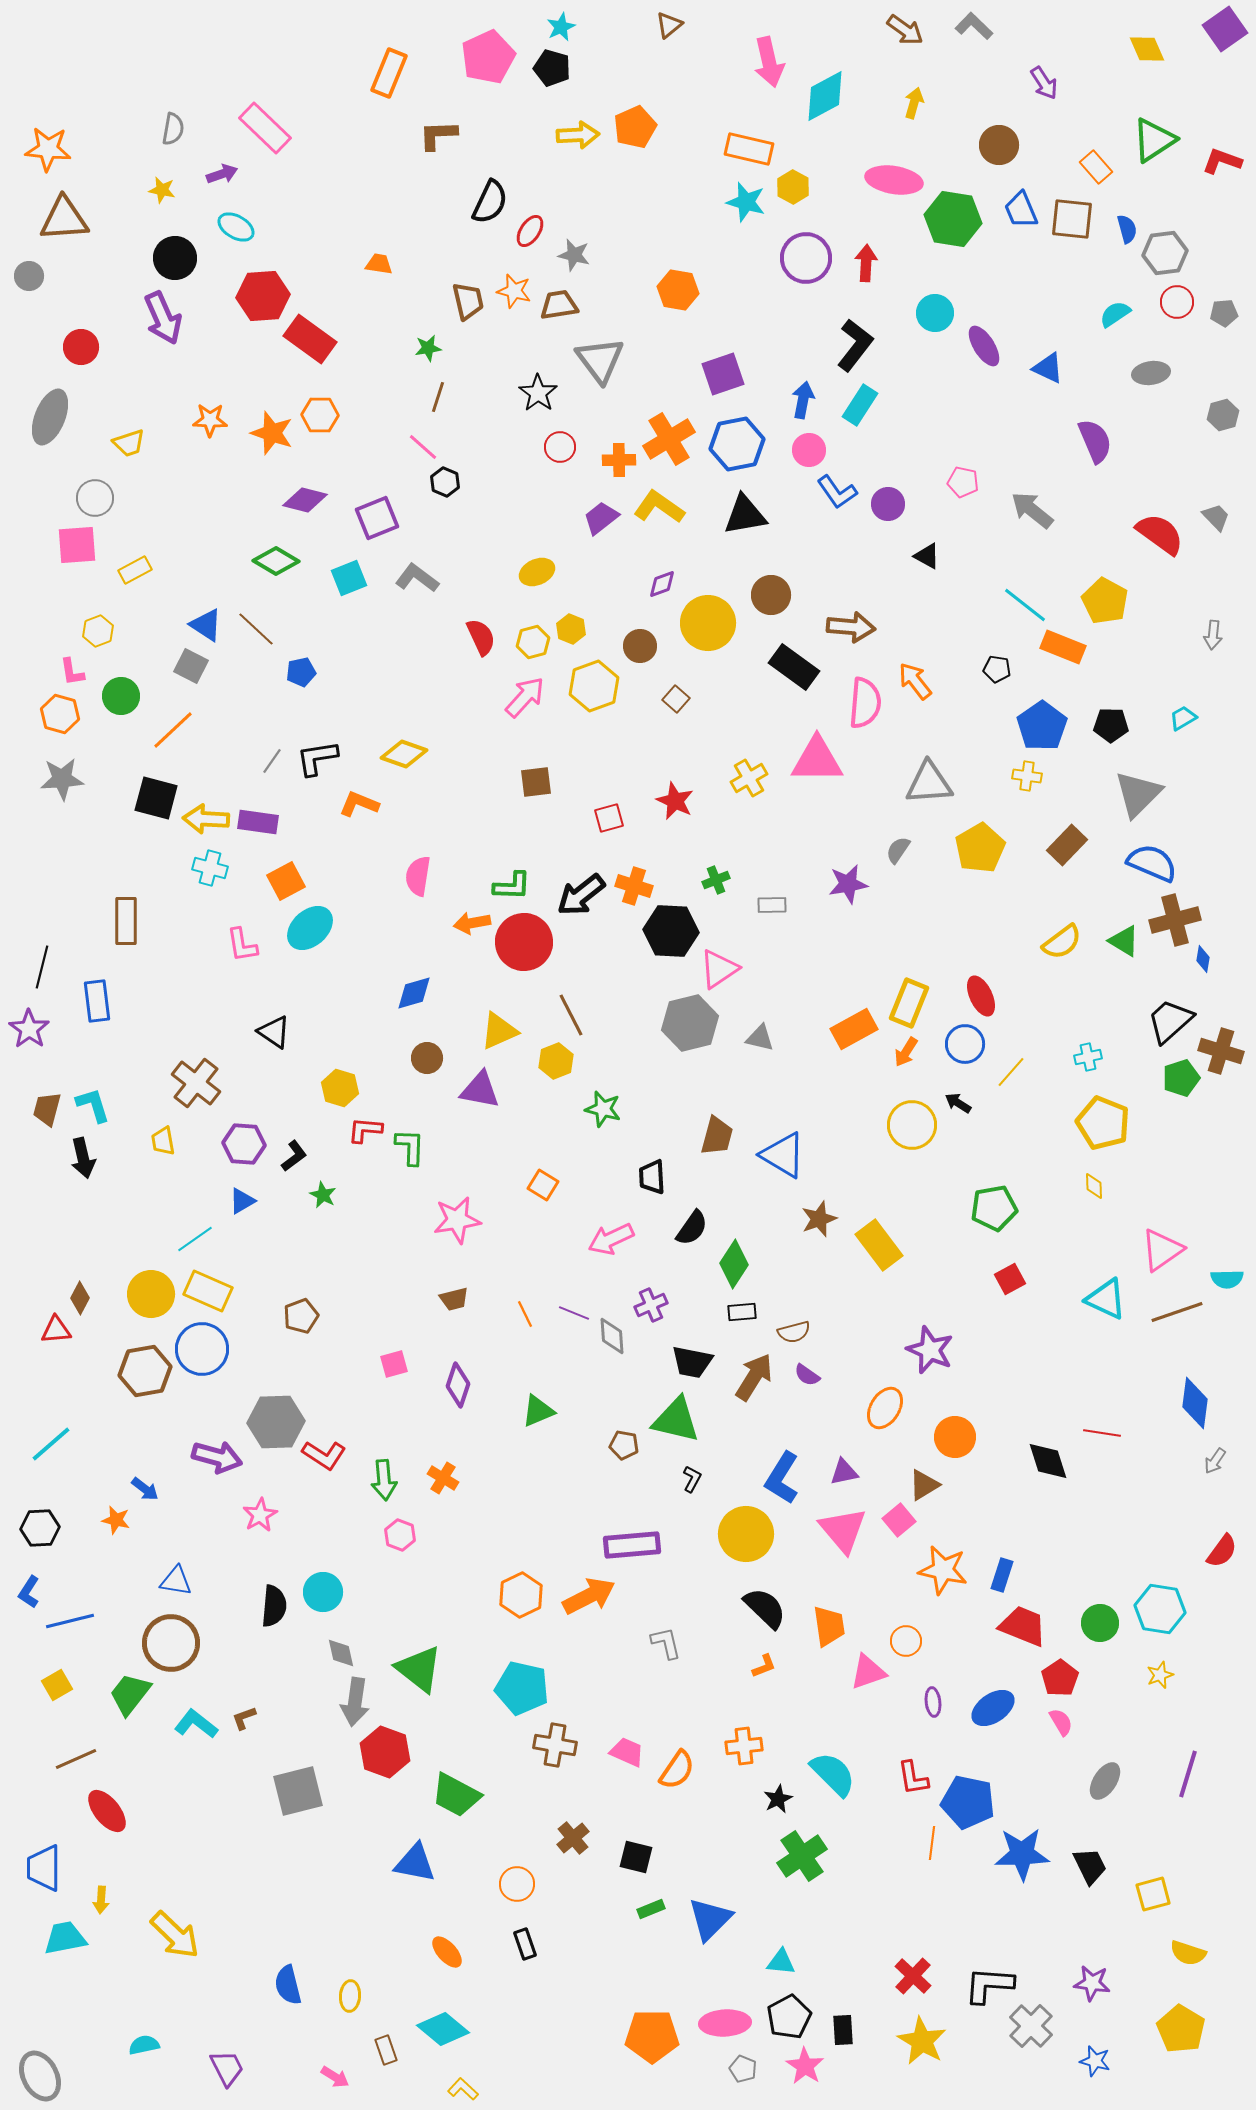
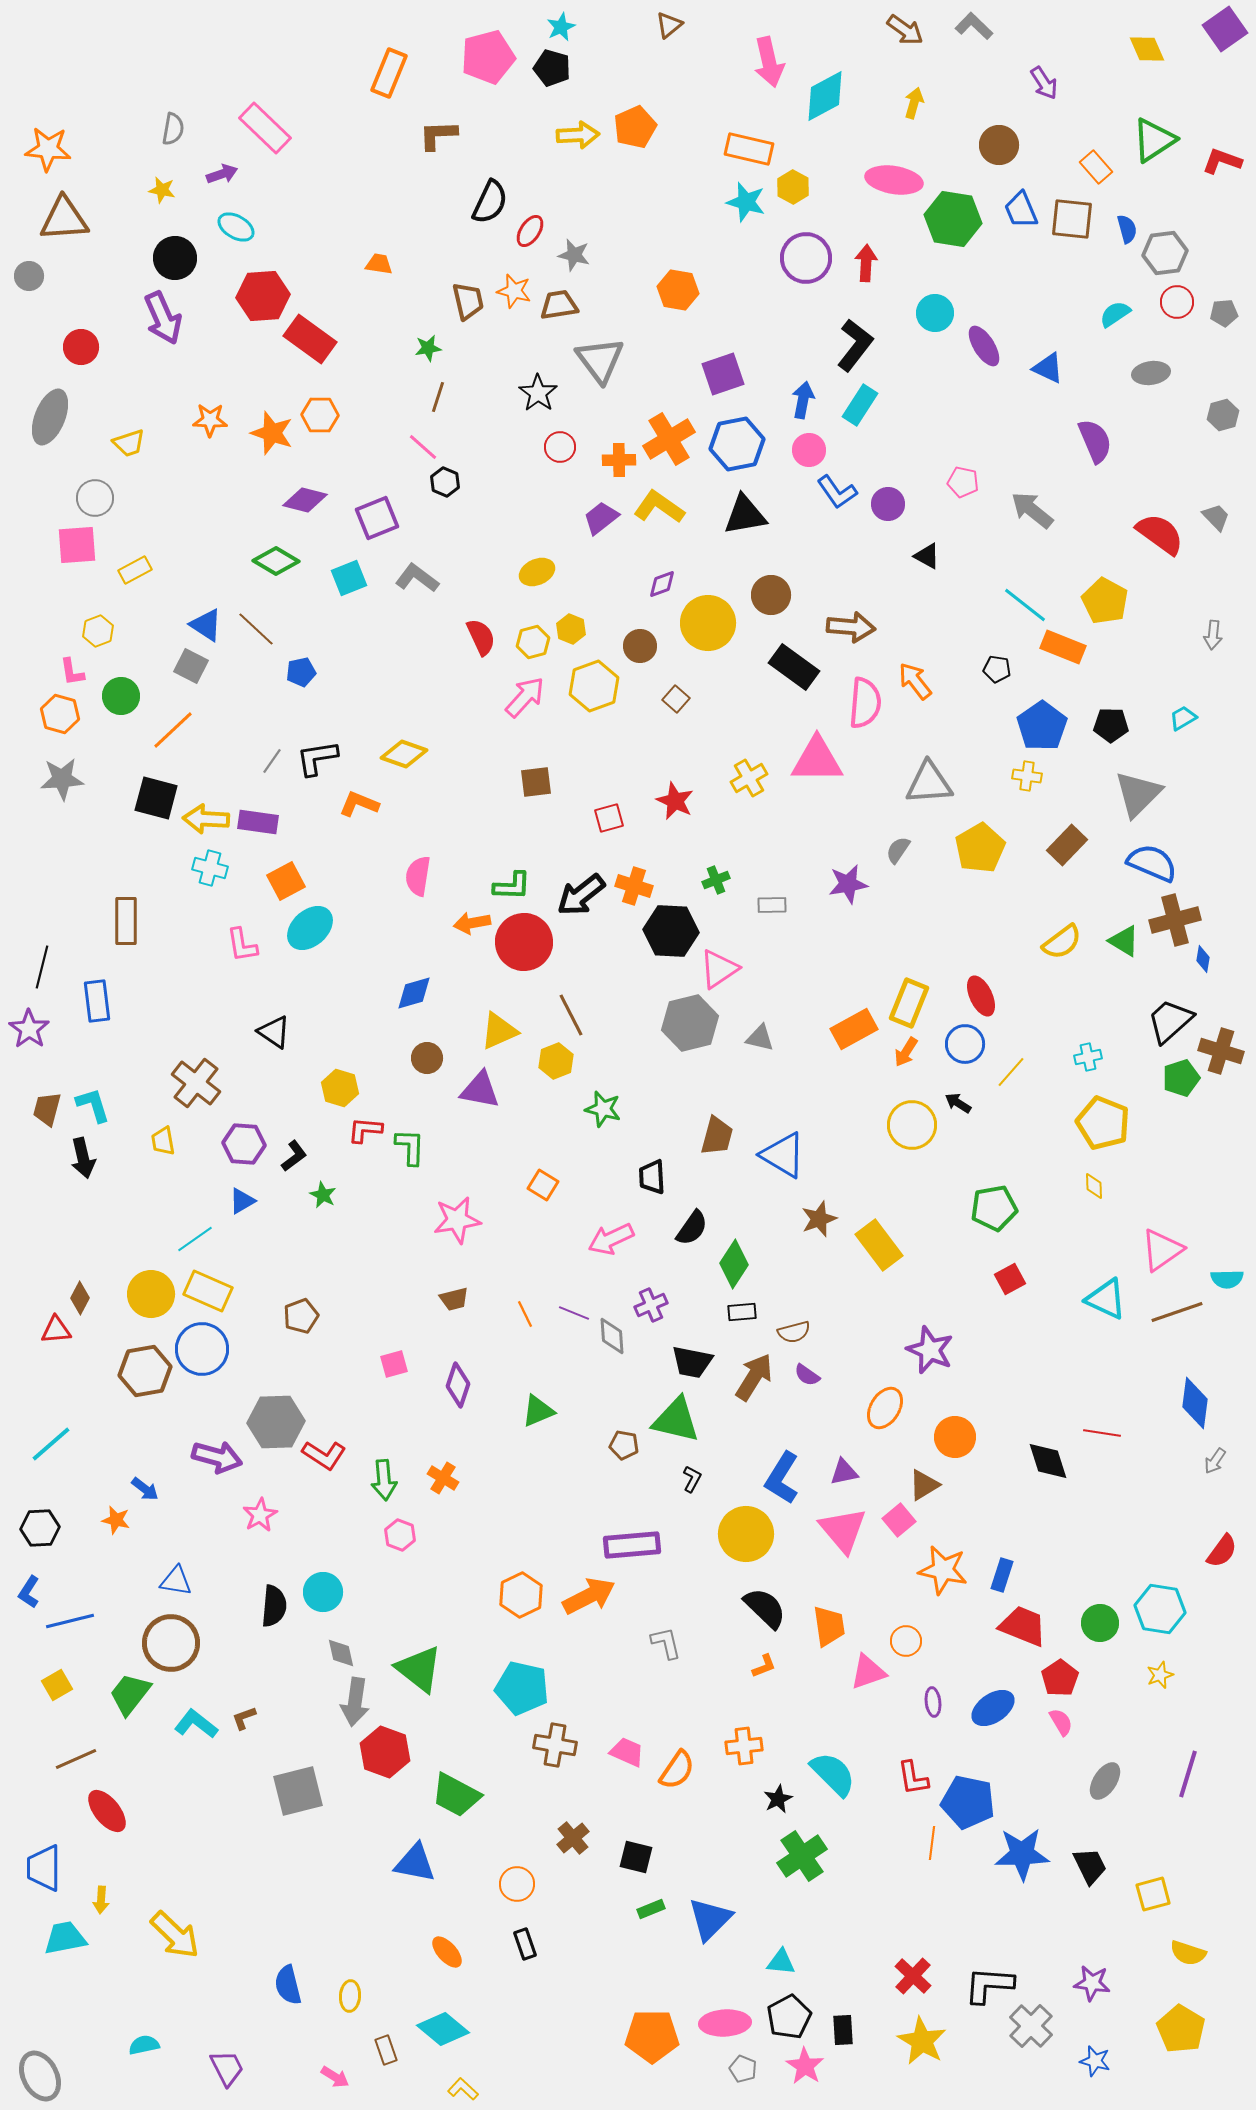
pink pentagon at (488, 57): rotated 10 degrees clockwise
